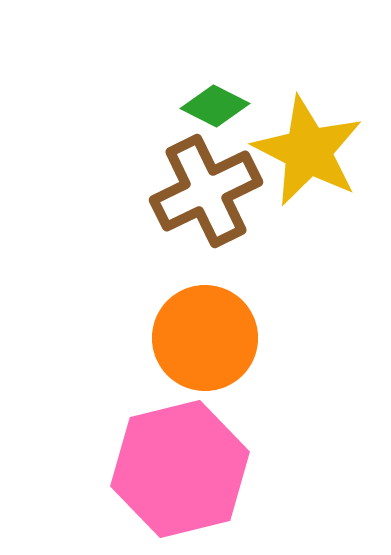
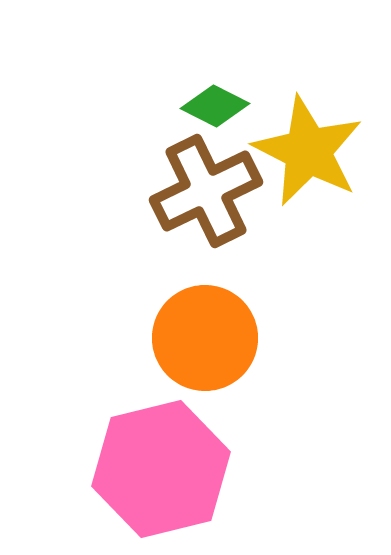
pink hexagon: moved 19 px left
